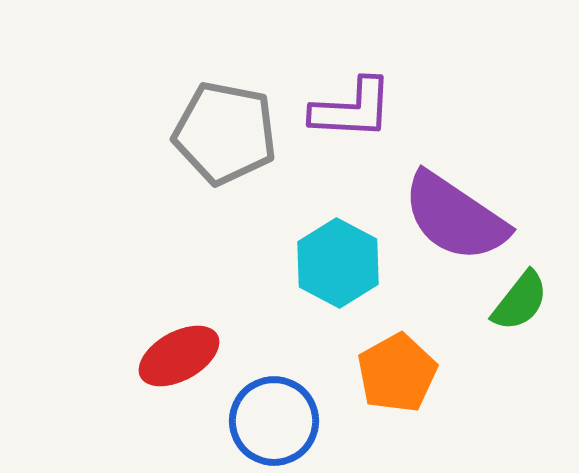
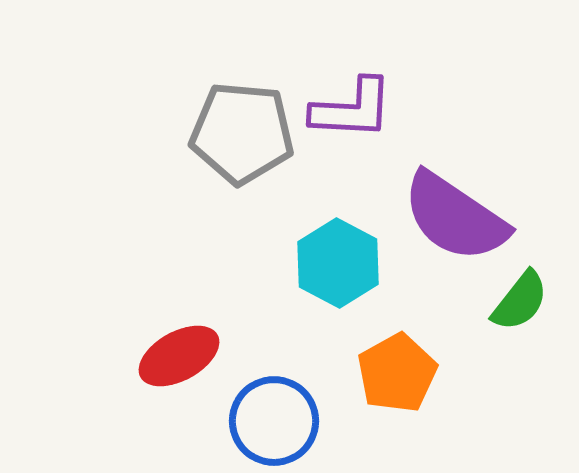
gray pentagon: moved 17 px right; rotated 6 degrees counterclockwise
